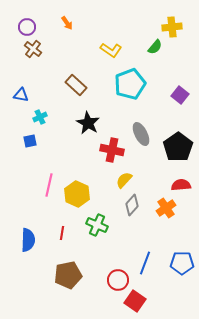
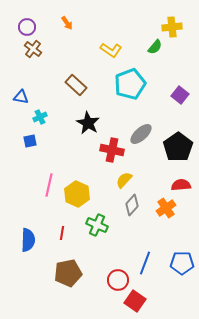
blue triangle: moved 2 px down
gray ellipse: rotated 75 degrees clockwise
brown pentagon: moved 2 px up
